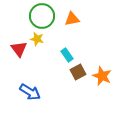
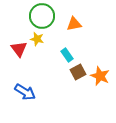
orange triangle: moved 2 px right, 5 px down
orange star: moved 2 px left
blue arrow: moved 5 px left
